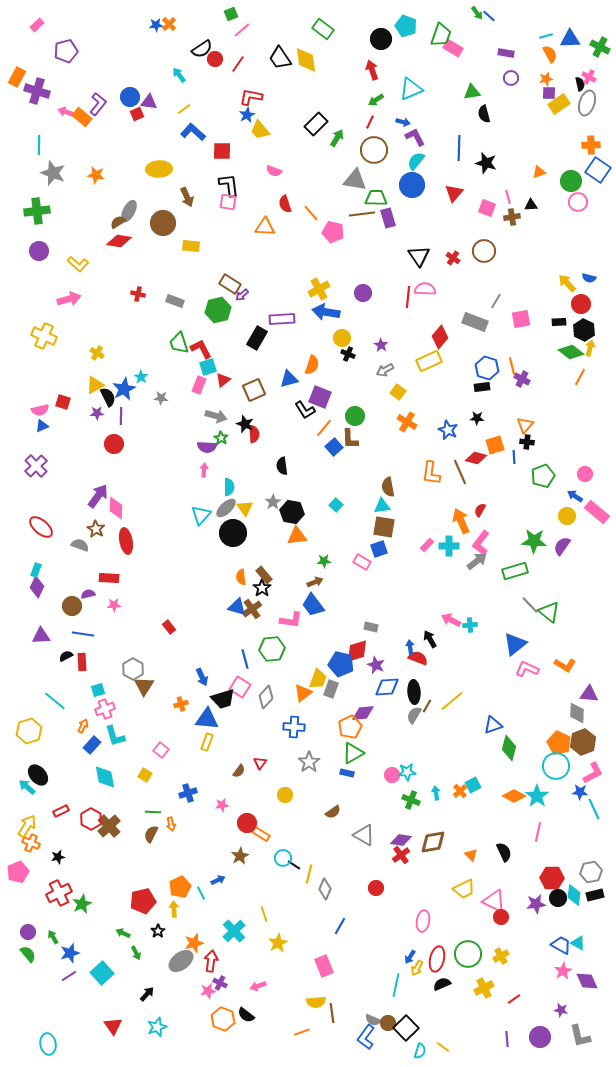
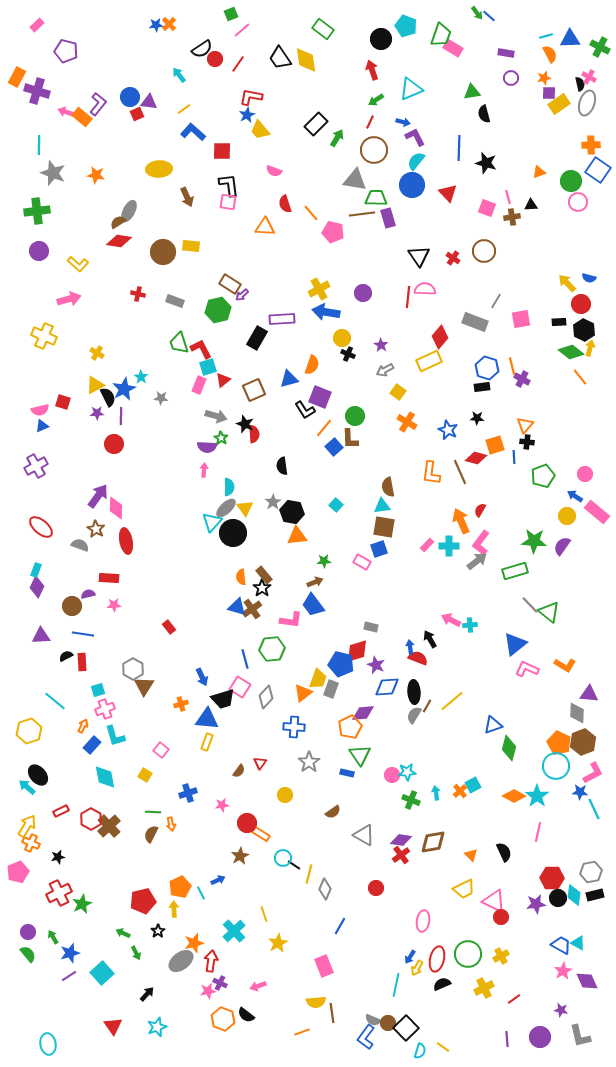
purple pentagon at (66, 51): rotated 30 degrees clockwise
orange star at (546, 79): moved 2 px left, 1 px up
red triangle at (454, 193): moved 6 px left; rotated 24 degrees counterclockwise
brown circle at (163, 223): moved 29 px down
orange line at (580, 377): rotated 66 degrees counterclockwise
purple cross at (36, 466): rotated 15 degrees clockwise
cyan triangle at (201, 515): moved 11 px right, 7 px down
green triangle at (353, 753): moved 7 px right, 2 px down; rotated 35 degrees counterclockwise
